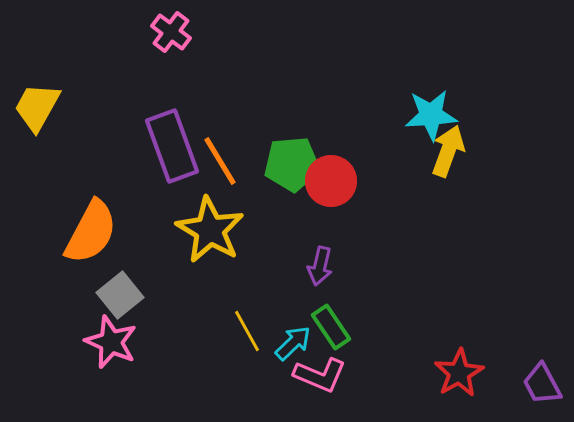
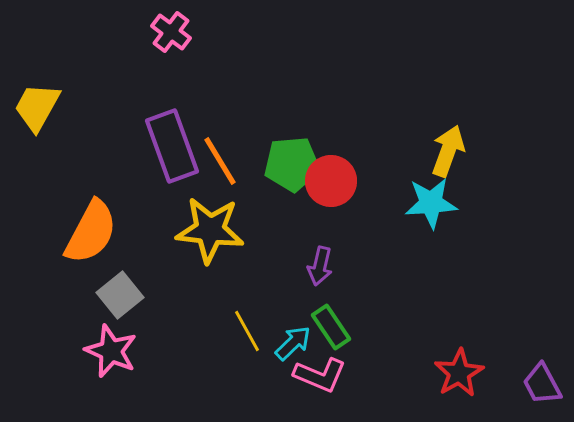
cyan star: moved 88 px down
yellow star: rotated 24 degrees counterclockwise
pink star: moved 9 px down
